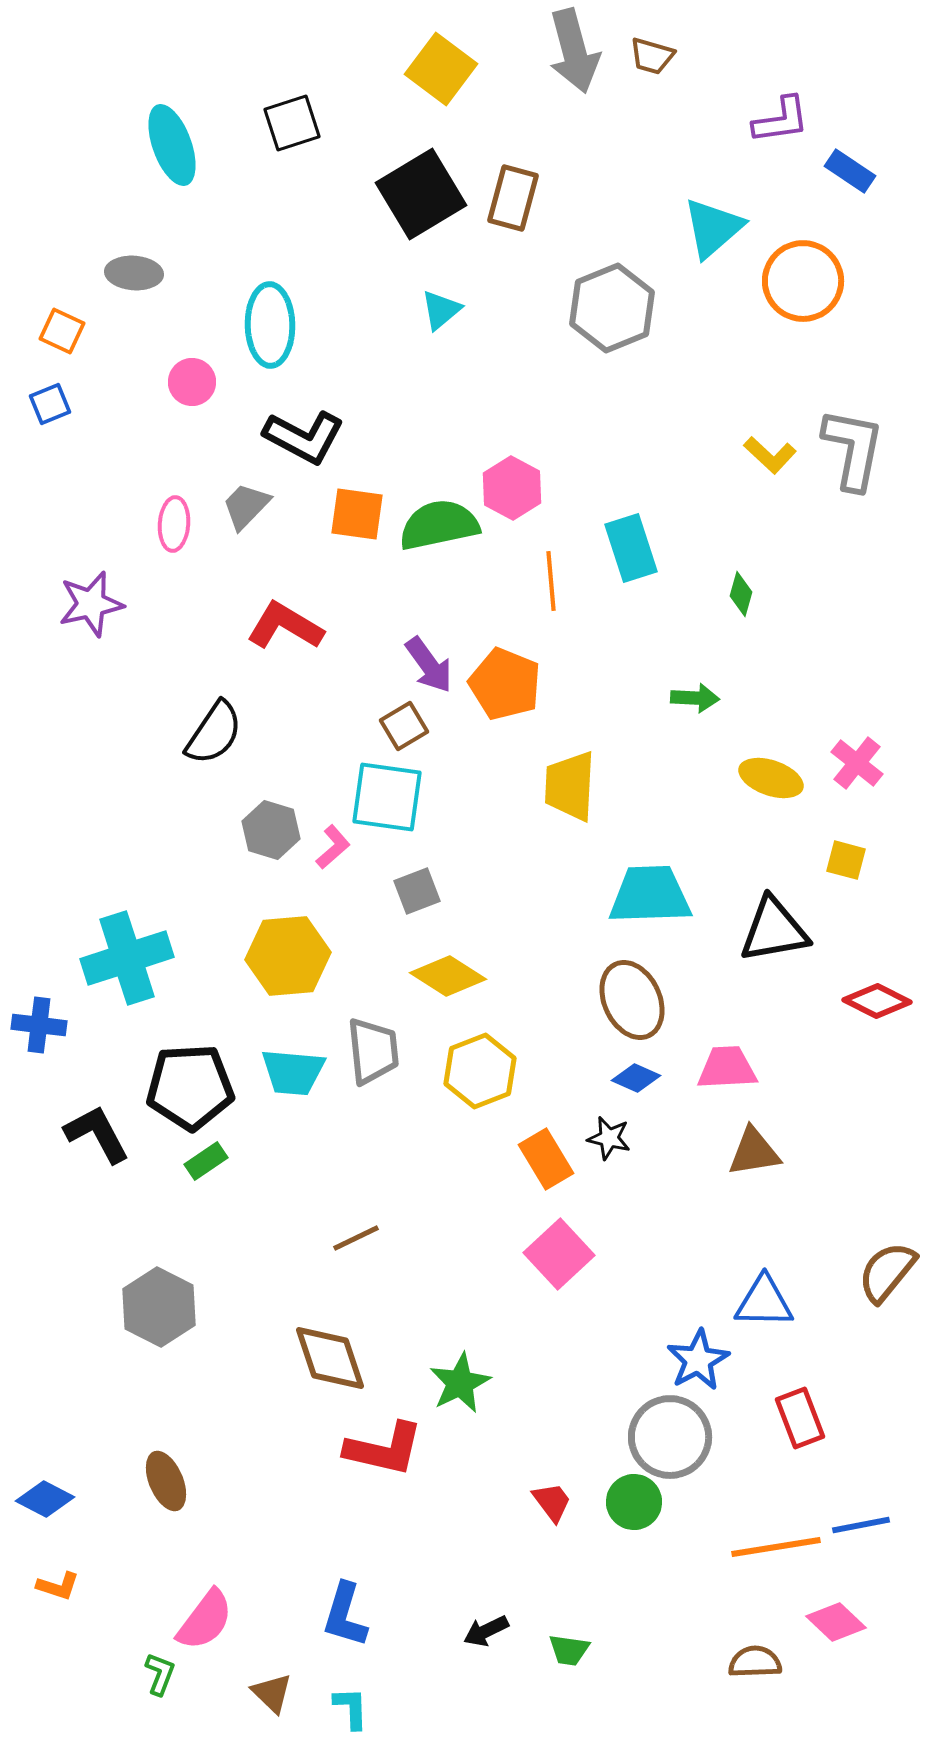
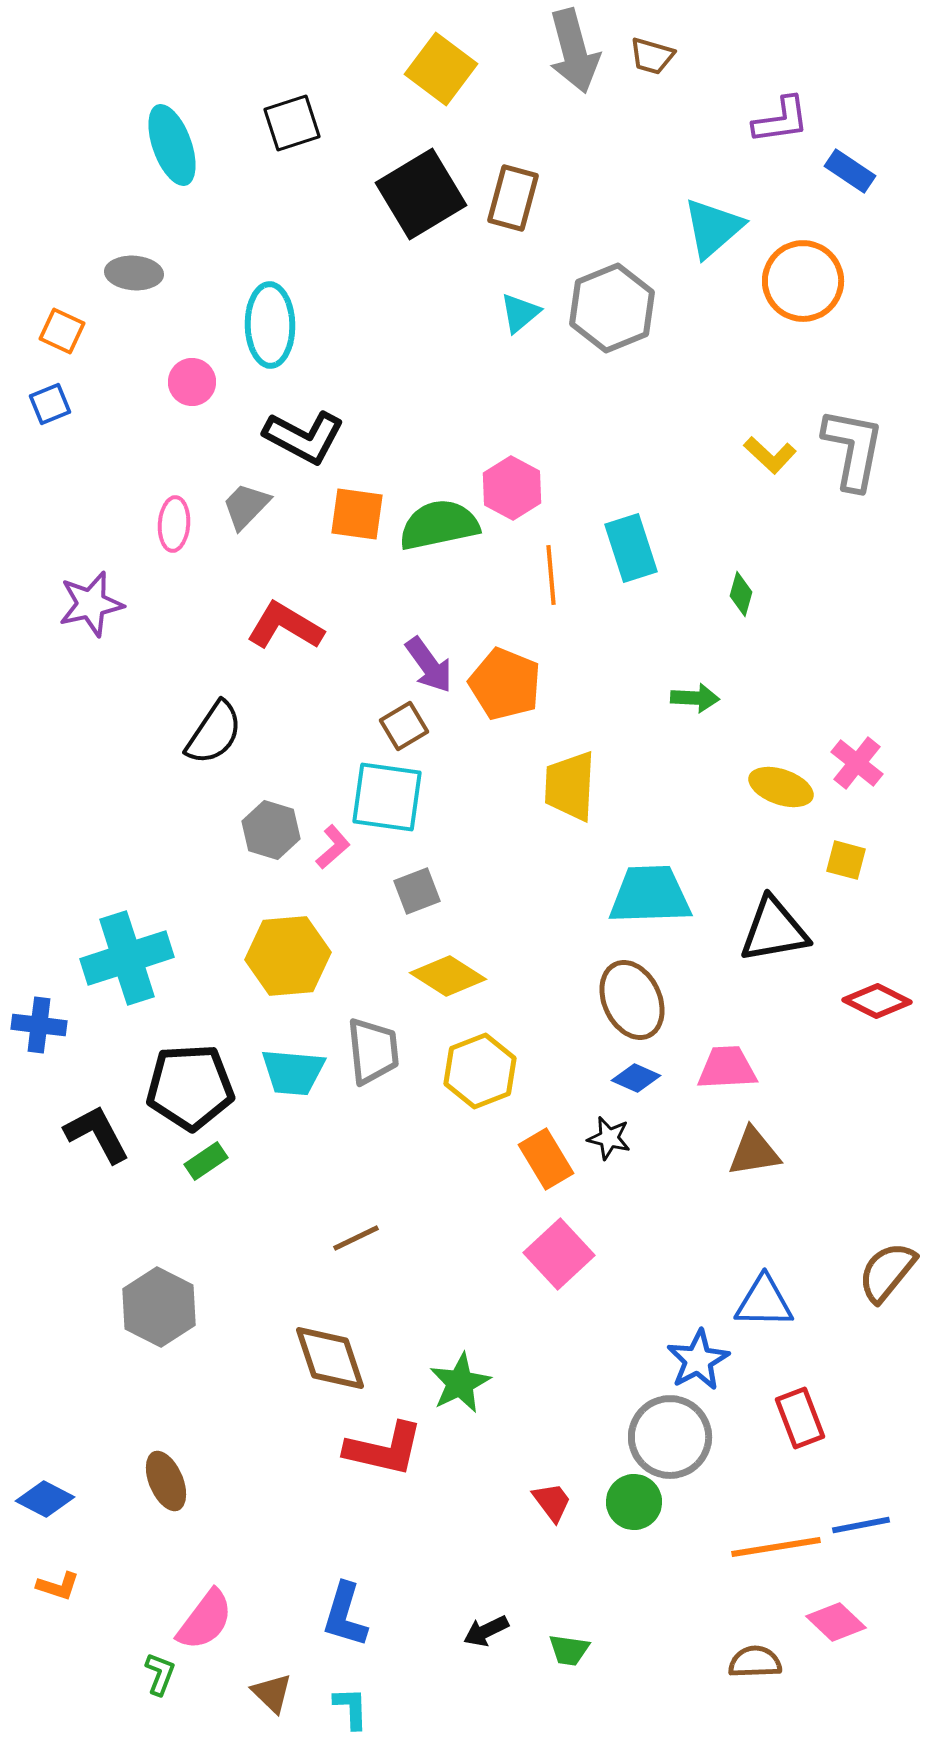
cyan triangle at (441, 310): moved 79 px right, 3 px down
orange line at (551, 581): moved 6 px up
yellow ellipse at (771, 778): moved 10 px right, 9 px down
